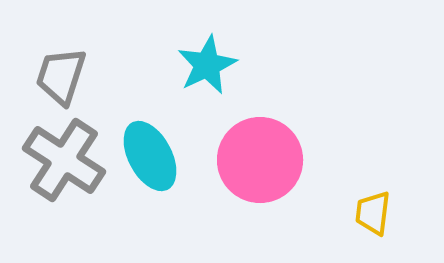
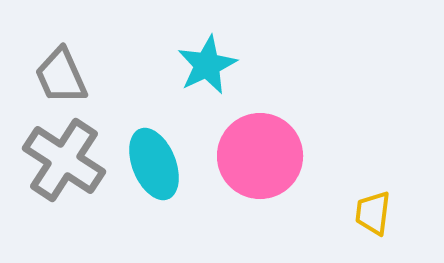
gray trapezoid: rotated 42 degrees counterclockwise
cyan ellipse: moved 4 px right, 8 px down; rotated 6 degrees clockwise
pink circle: moved 4 px up
